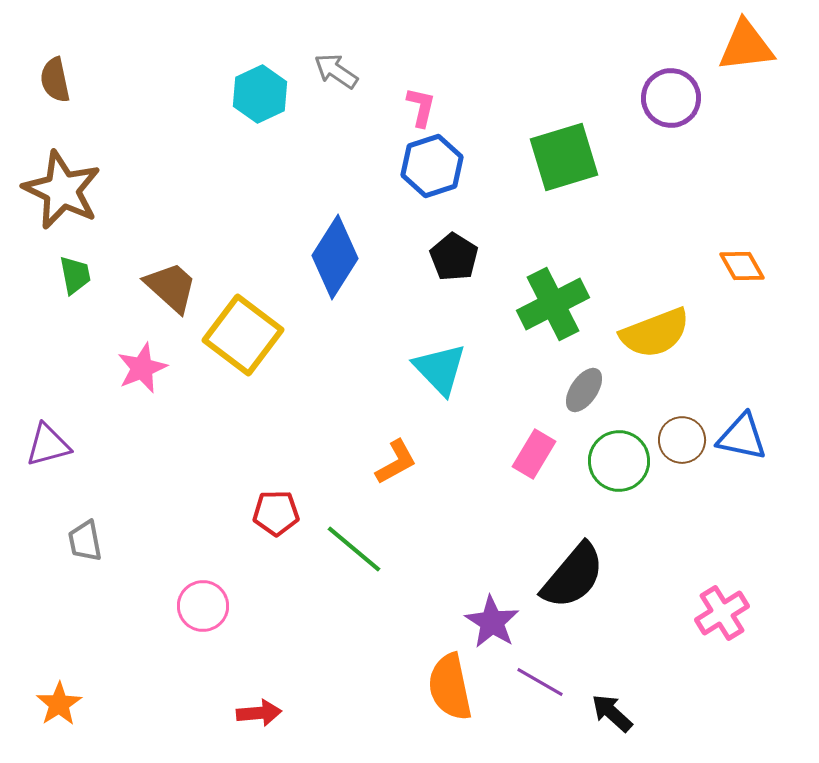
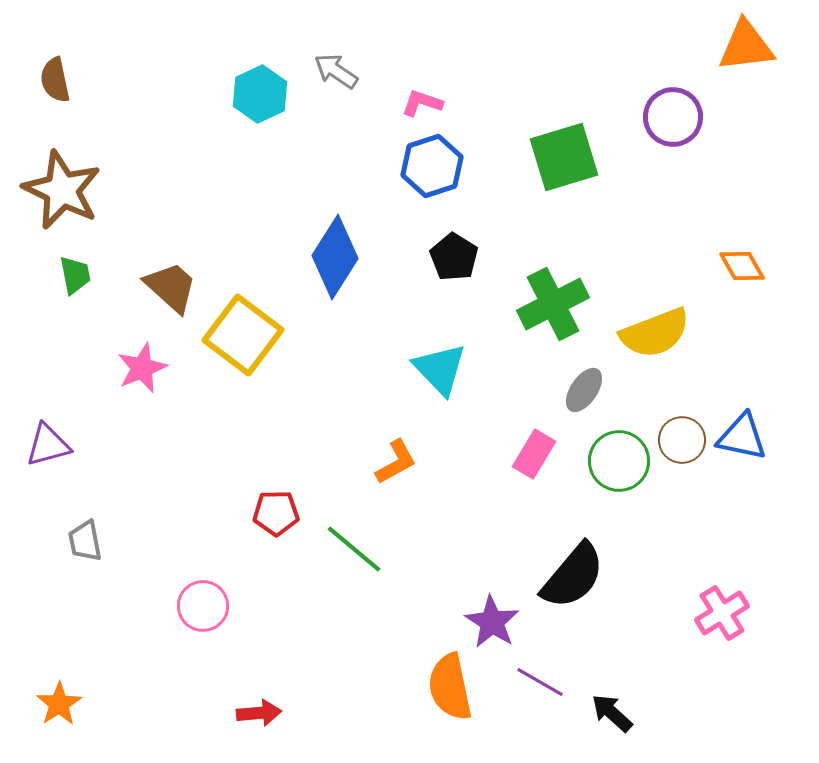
purple circle: moved 2 px right, 19 px down
pink L-shape: moved 1 px right, 4 px up; rotated 84 degrees counterclockwise
